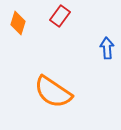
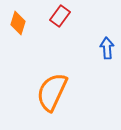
orange semicircle: moved 1 px left; rotated 81 degrees clockwise
